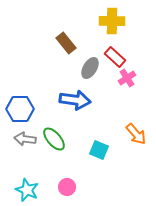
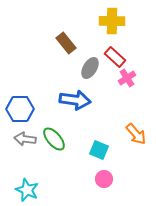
pink circle: moved 37 px right, 8 px up
